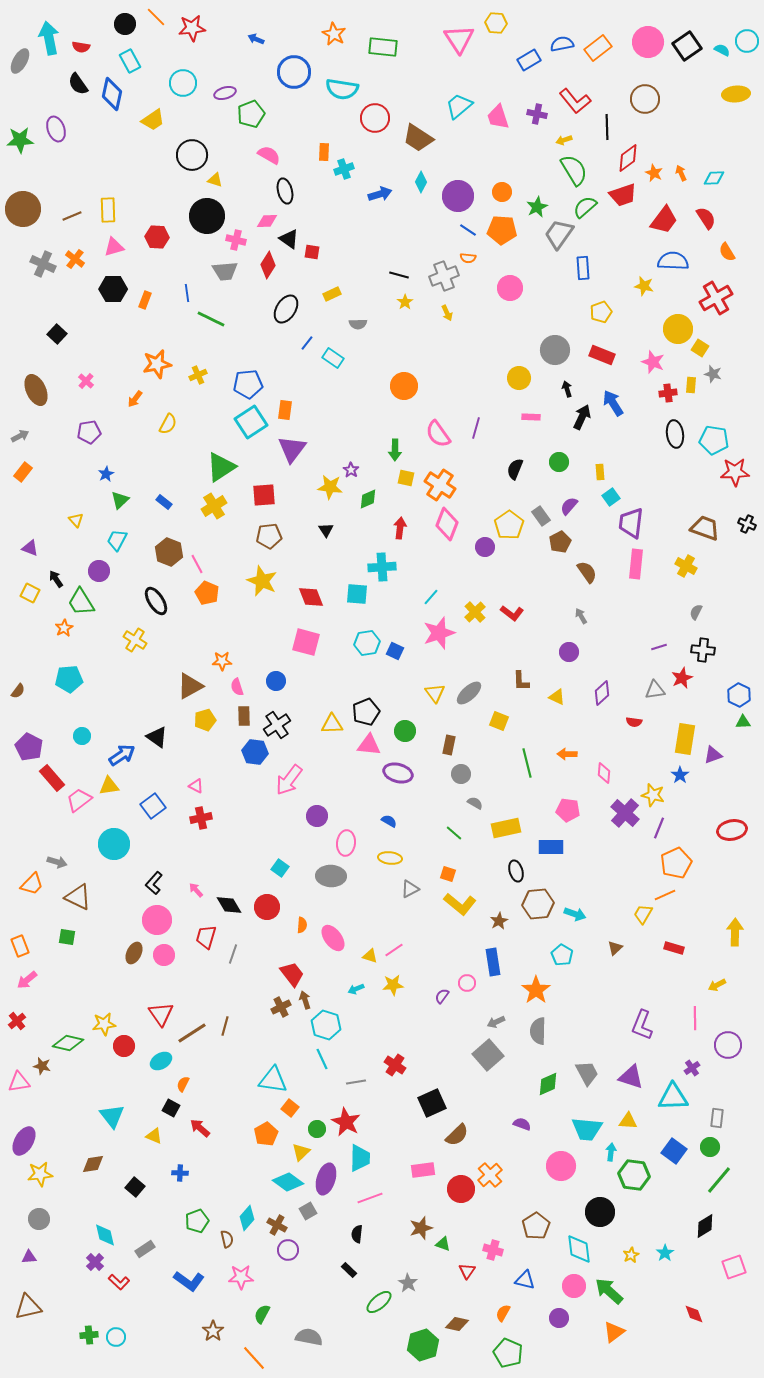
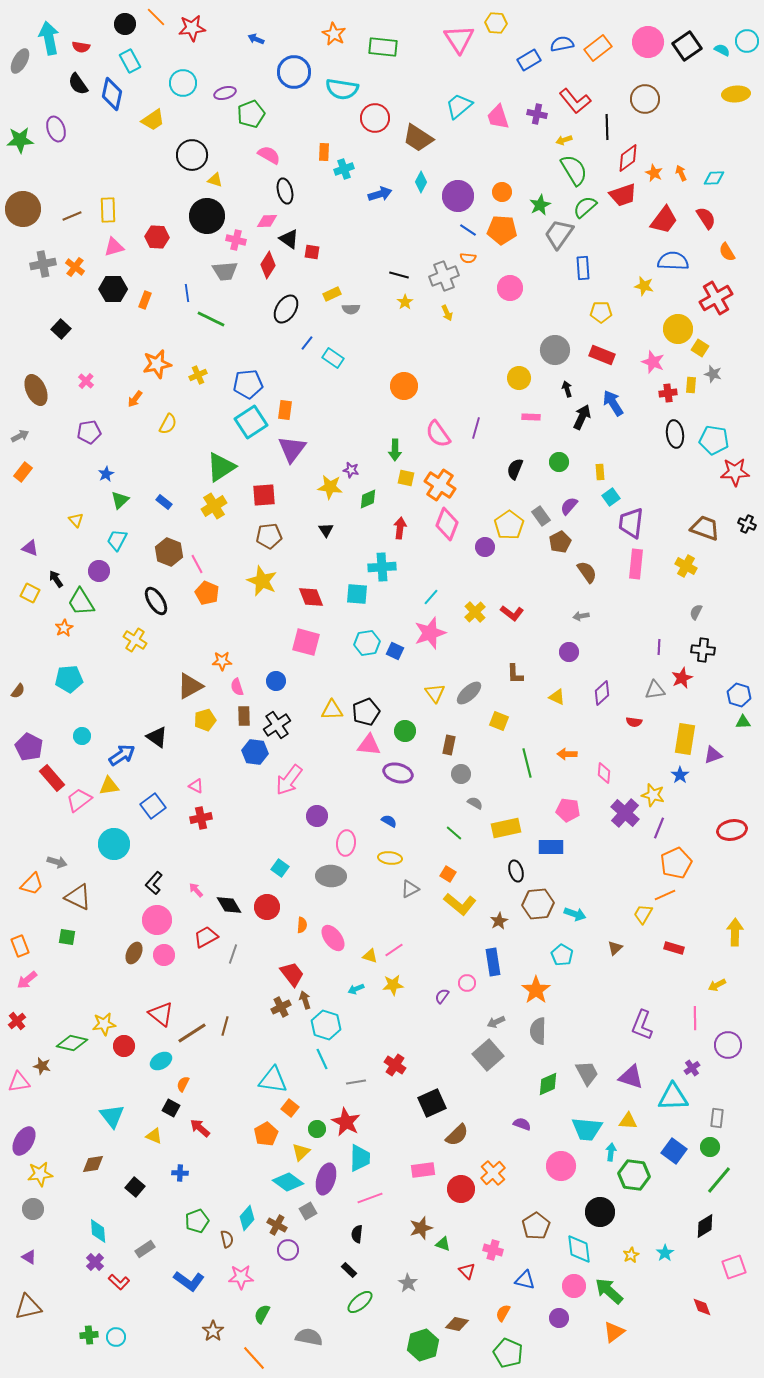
green star at (537, 207): moved 3 px right, 2 px up
orange cross at (75, 259): moved 8 px down
gray cross at (43, 264): rotated 35 degrees counterclockwise
yellow pentagon at (601, 312): rotated 20 degrees clockwise
gray semicircle at (358, 324): moved 7 px left, 15 px up
black square at (57, 334): moved 4 px right, 5 px up
purple star at (351, 470): rotated 21 degrees counterclockwise
gray arrow at (581, 616): rotated 70 degrees counterclockwise
pink star at (439, 633): moved 9 px left
purple line at (659, 647): rotated 70 degrees counterclockwise
brown L-shape at (521, 681): moved 6 px left, 7 px up
blue hexagon at (739, 695): rotated 10 degrees counterclockwise
yellow triangle at (332, 724): moved 14 px up
orange square at (448, 874): rotated 14 degrees clockwise
red trapezoid at (206, 937): rotated 45 degrees clockwise
red triangle at (161, 1014): rotated 16 degrees counterclockwise
green diamond at (68, 1043): moved 4 px right
orange cross at (490, 1175): moved 3 px right, 2 px up
gray circle at (39, 1219): moved 6 px left, 10 px up
cyan diamond at (105, 1235): moved 7 px left, 4 px up; rotated 10 degrees clockwise
purple triangle at (29, 1257): rotated 35 degrees clockwise
red triangle at (467, 1271): rotated 18 degrees counterclockwise
green ellipse at (379, 1302): moved 19 px left
red diamond at (694, 1314): moved 8 px right, 7 px up
